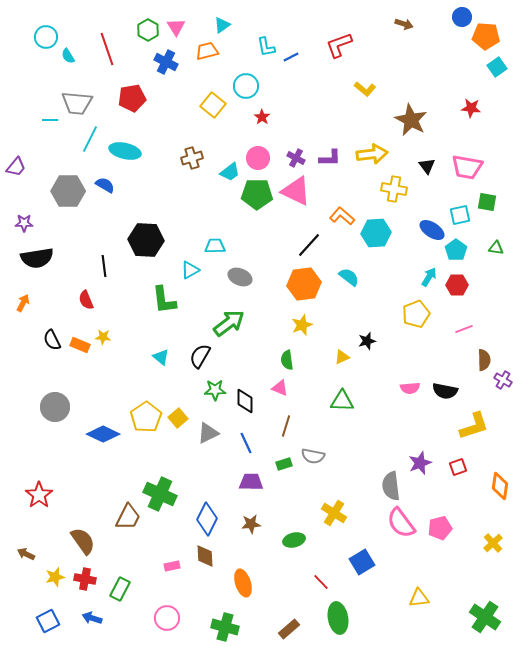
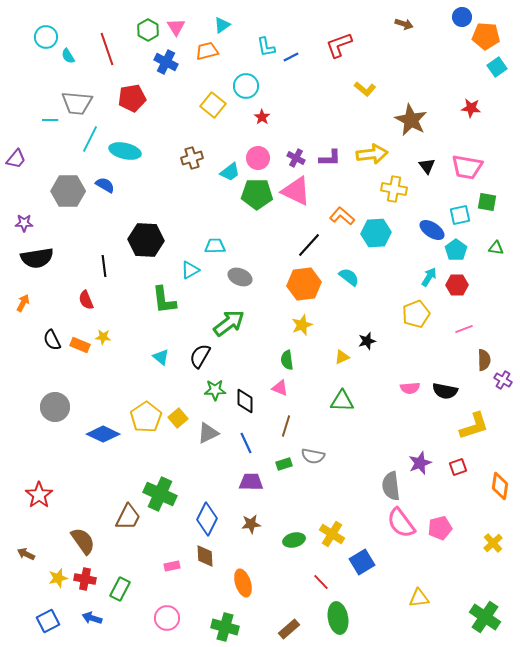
purple trapezoid at (16, 167): moved 8 px up
yellow cross at (334, 513): moved 2 px left, 21 px down
yellow star at (55, 577): moved 3 px right, 1 px down
